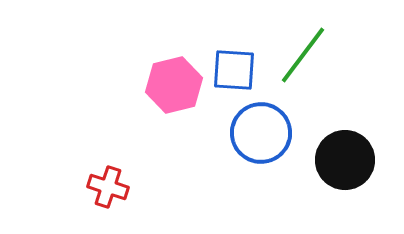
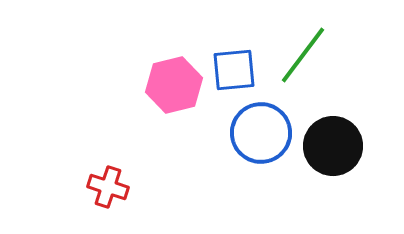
blue square: rotated 9 degrees counterclockwise
black circle: moved 12 px left, 14 px up
